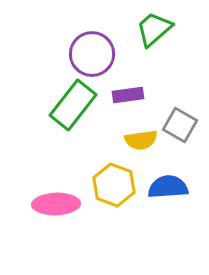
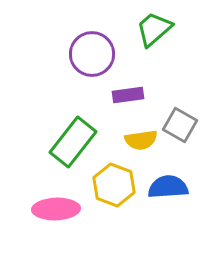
green rectangle: moved 37 px down
pink ellipse: moved 5 px down
